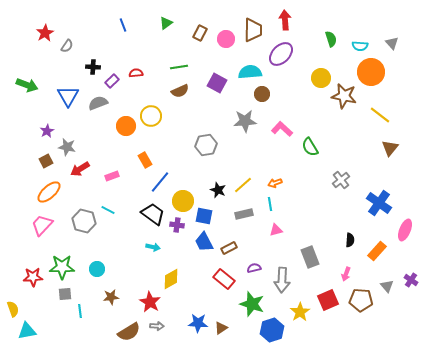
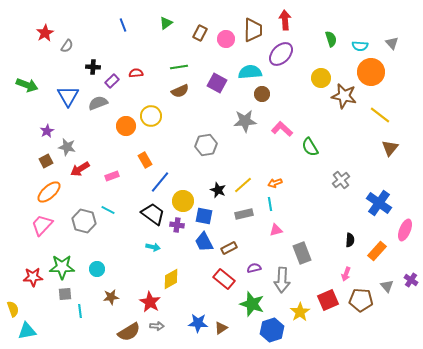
gray rectangle at (310, 257): moved 8 px left, 4 px up
